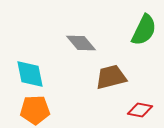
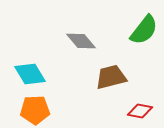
green semicircle: rotated 12 degrees clockwise
gray diamond: moved 2 px up
cyan diamond: rotated 20 degrees counterclockwise
red diamond: moved 1 px down
